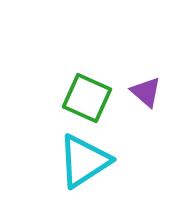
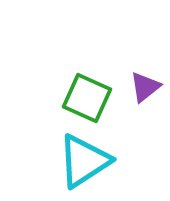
purple triangle: moved 1 px left, 5 px up; rotated 40 degrees clockwise
